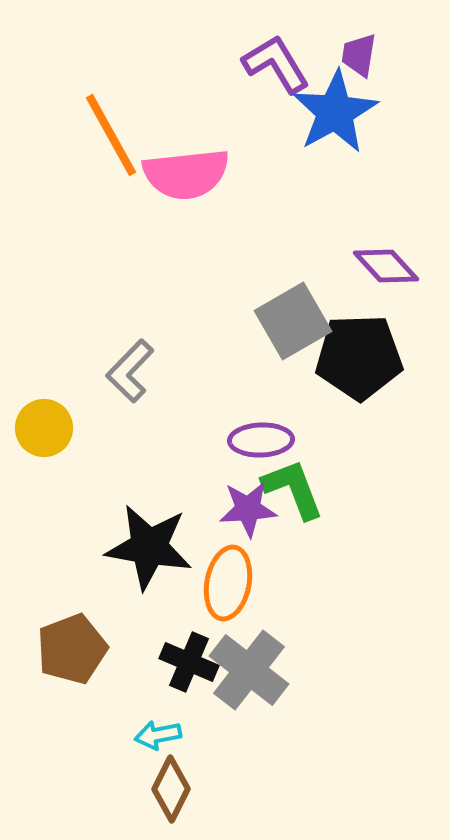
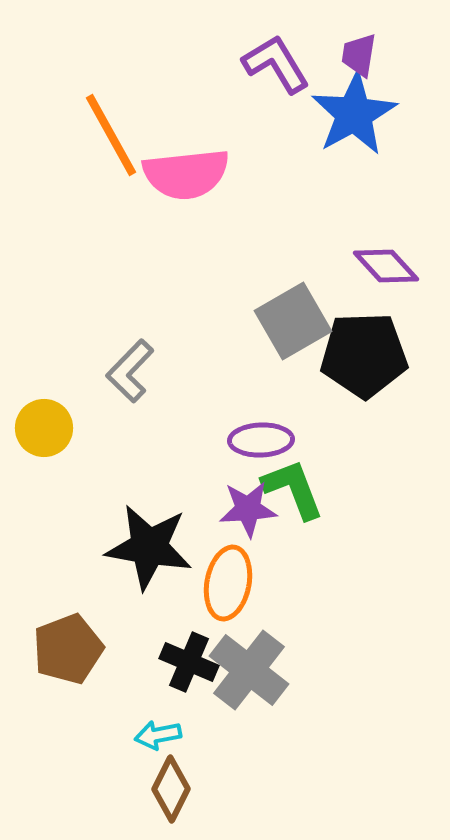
blue star: moved 19 px right, 2 px down
black pentagon: moved 5 px right, 2 px up
brown pentagon: moved 4 px left
